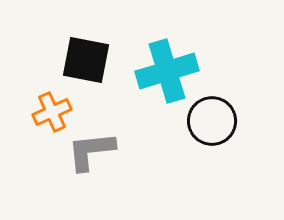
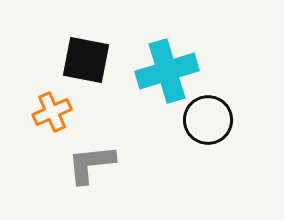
black circle: moved 4 px left, 1 px up
gray L-shape: moved 13 px down
